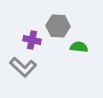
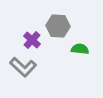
purple cross: rotated 30 degrees clockwise
green semicircle: moved 1 px right, 2 px down
